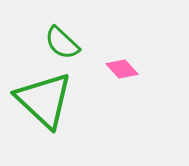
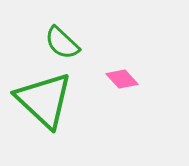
pink diamond: moved 10 px down
